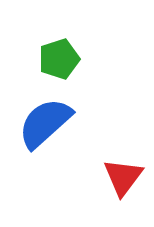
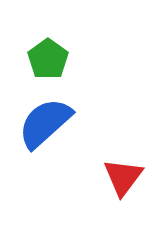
green pentagon: moved 11 px left; rotated 18 degrees counterclockwise
